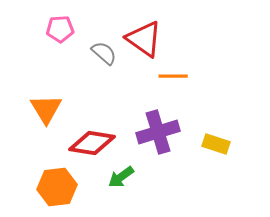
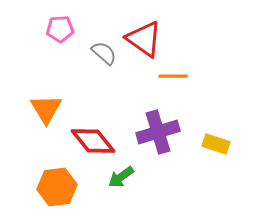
red diamond: moved 1 px right, 2 px up; rotated 42 degrees clockwise
